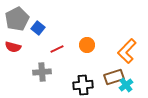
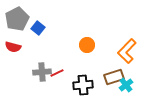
red line: moved 24 px down
